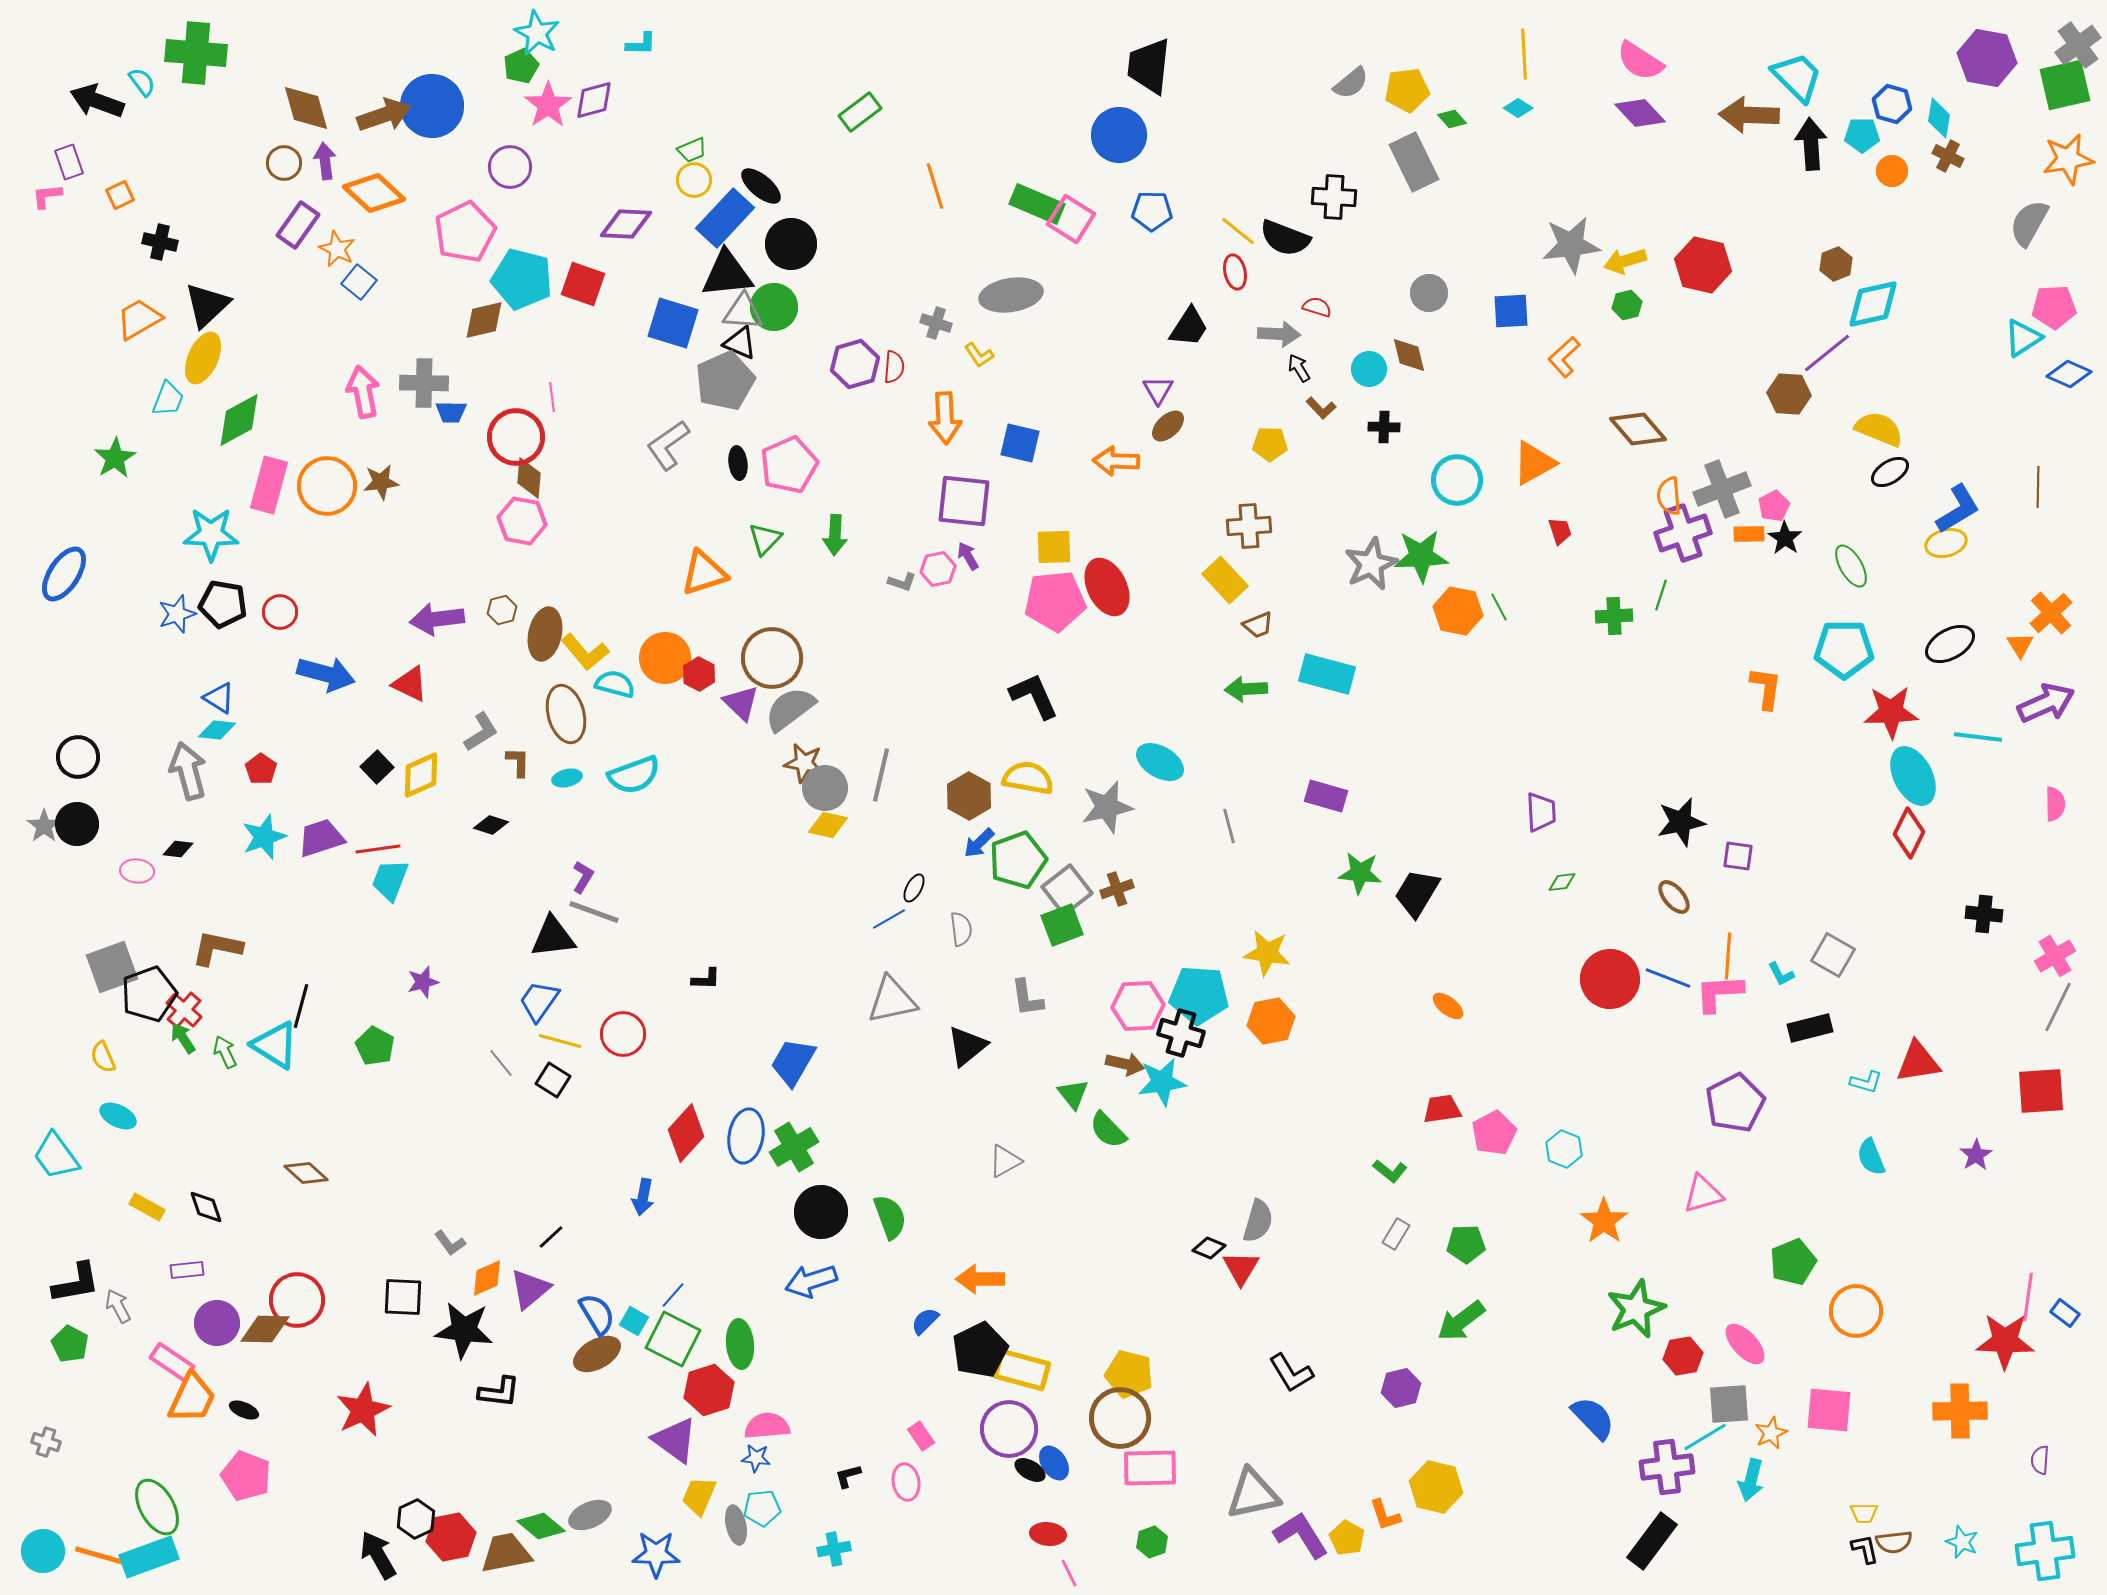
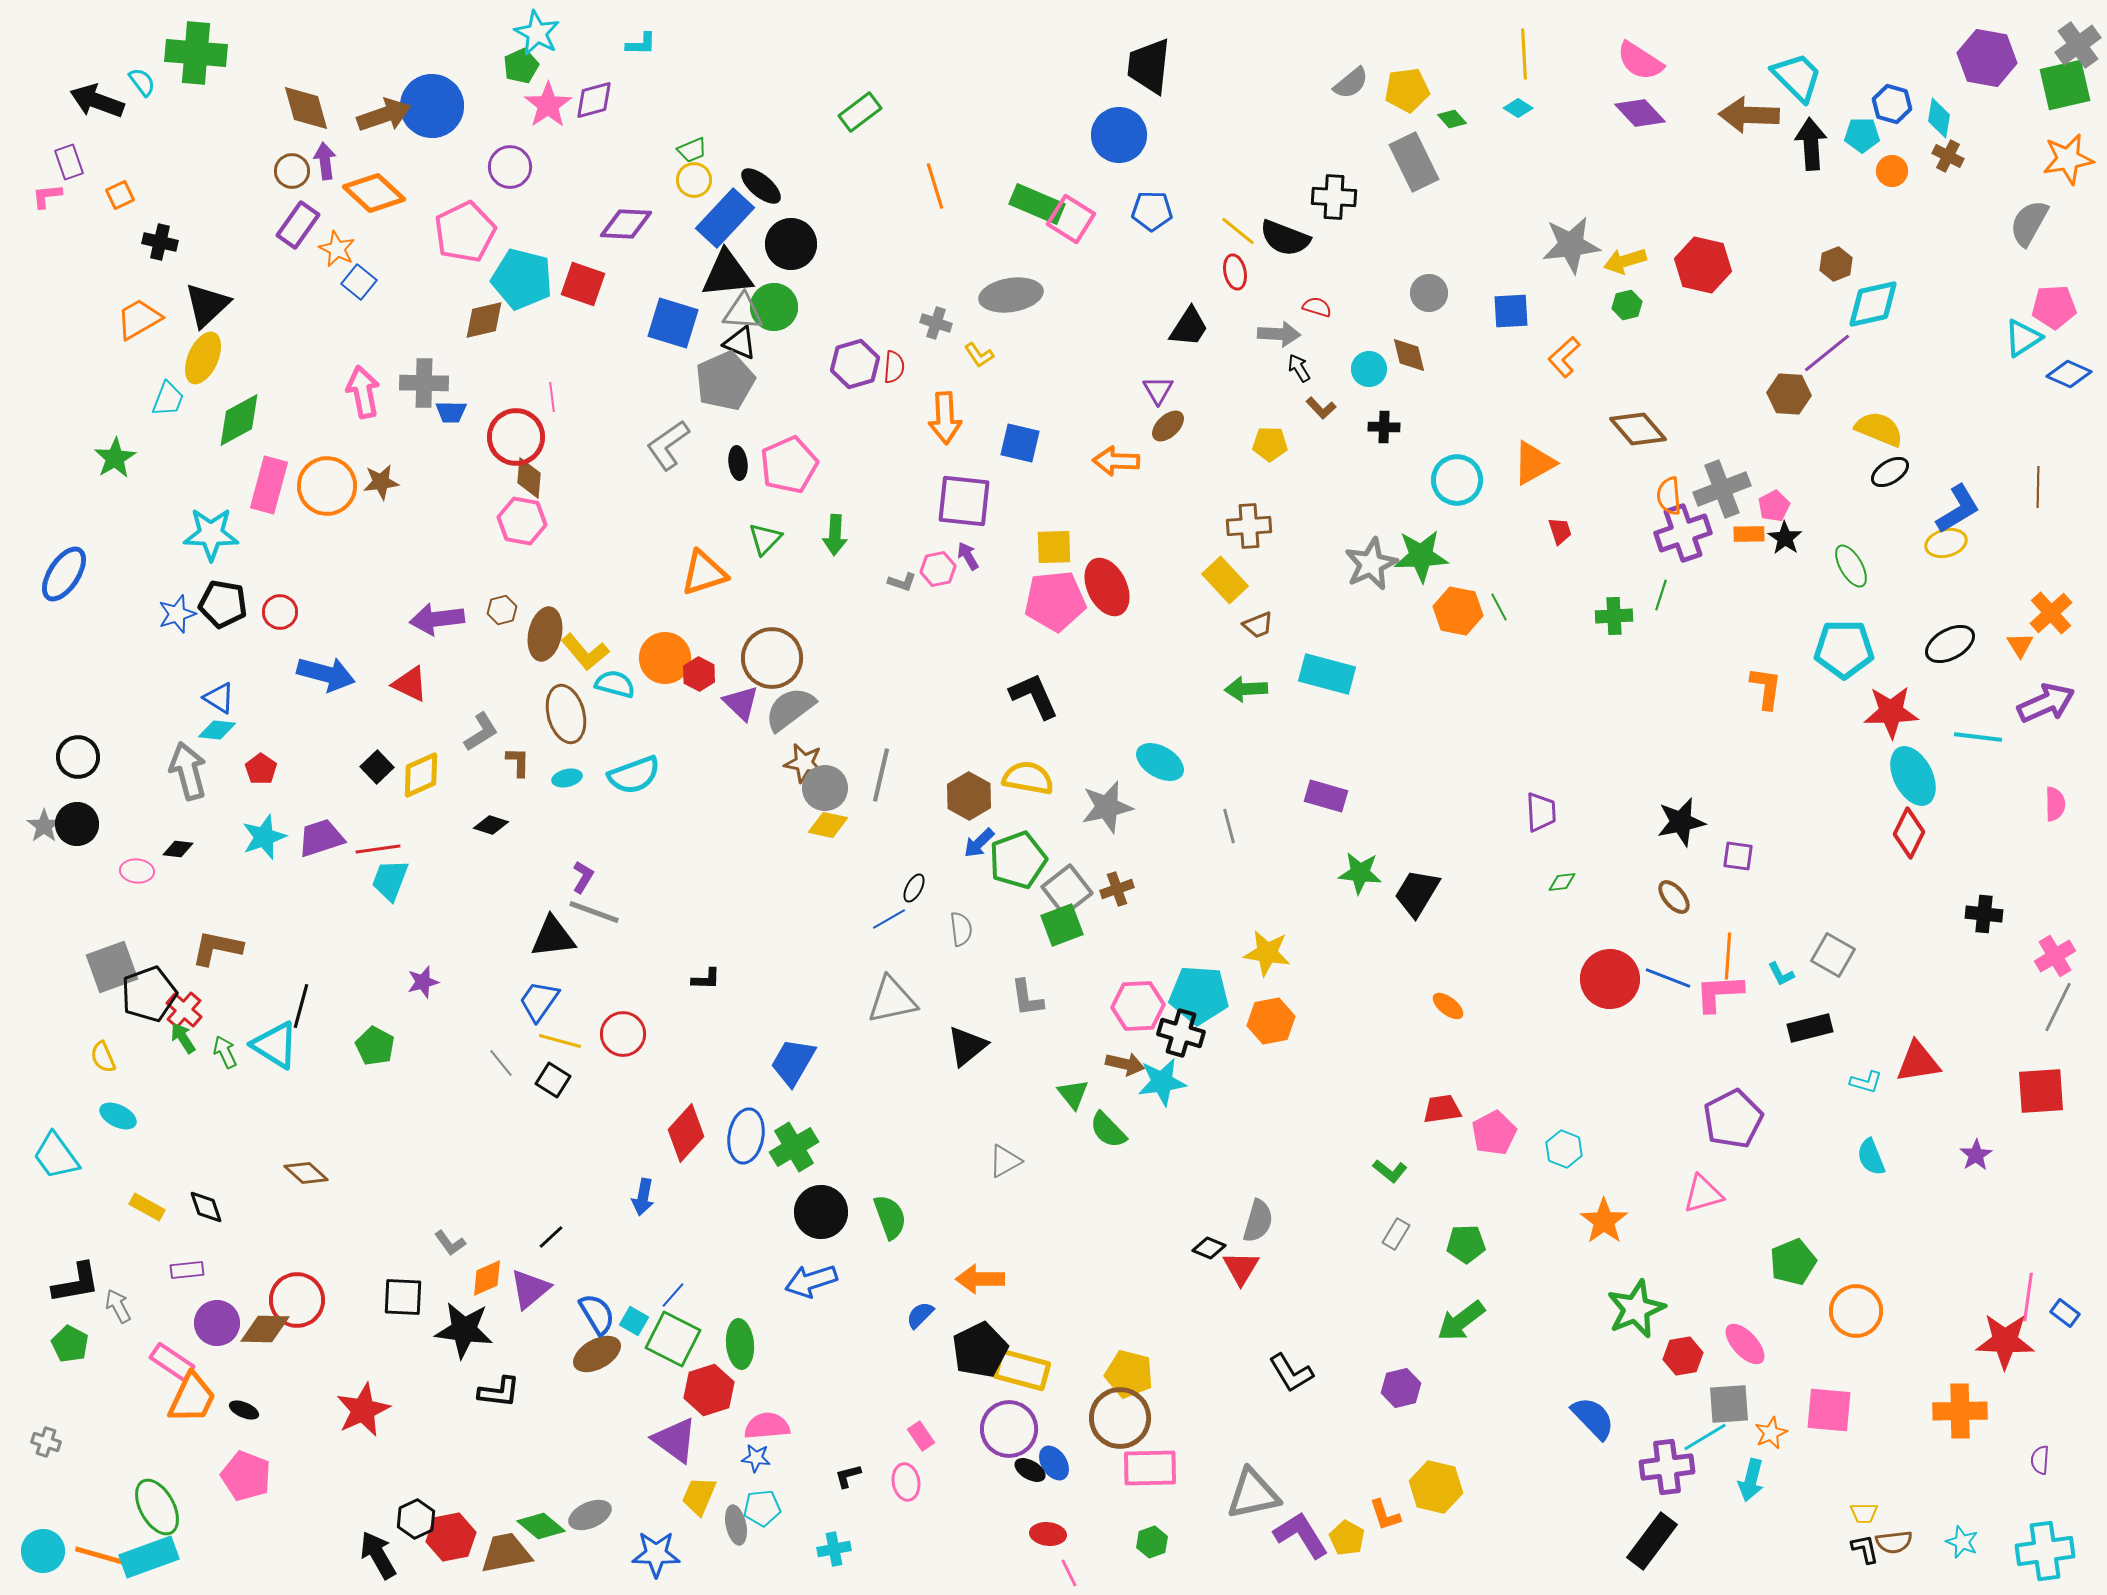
brown circle at (284, 163): moved 8 px right, 8 px down
purple pentagon at (1735, 1103): moved 2 px left, 16 px down
blue semicircle at (925, 1321): moved 5 px left, 6 px up
